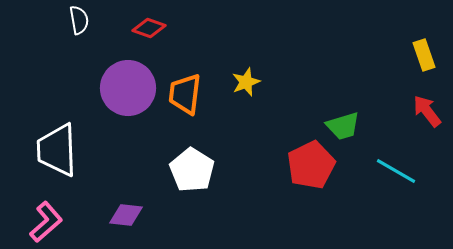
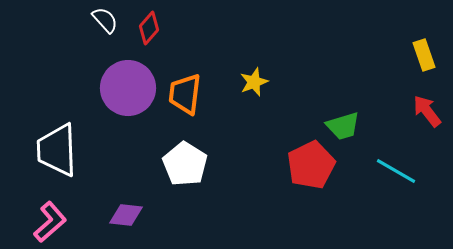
white semicircle: moved 26 px right; rotated 32 degrees counterclockwise
red diamond: rotated 68 degrees counterclockwise
yellow star: moved 8 px right
white pentagon: moved 7 px left, 6 px up
pink L-shape: moved 4 px right
